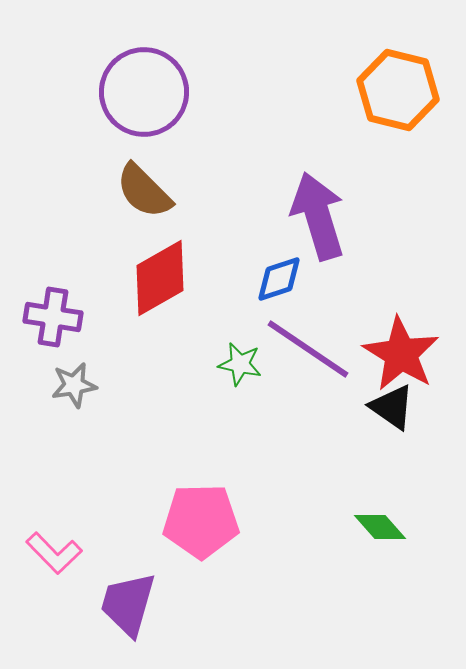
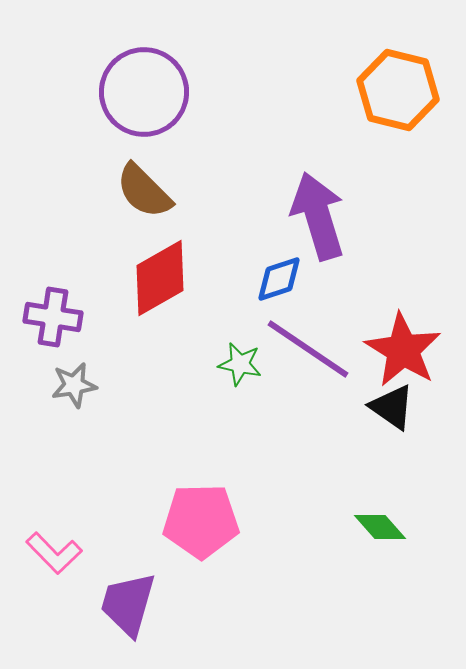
red star: moved 2 px right, 4 px up
